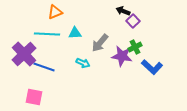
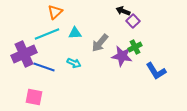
orange triangle: rotated 21 degrees counterclockwise
cyan line: rotated 25 degrees counterclockwise
purple cross: rotated 20 degrees clockwise
cyan arrow: moved 9 px left
blue L-shape: moved 4 px right, 4 px down; rotated 15 degrees clockwise
